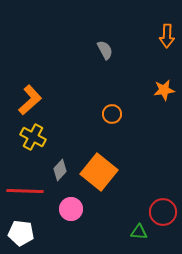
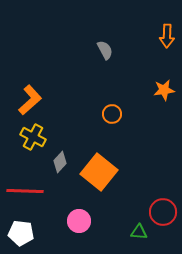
gray diamond: moved 8 px up
pink circle: moved 8 px right, 12 px down
